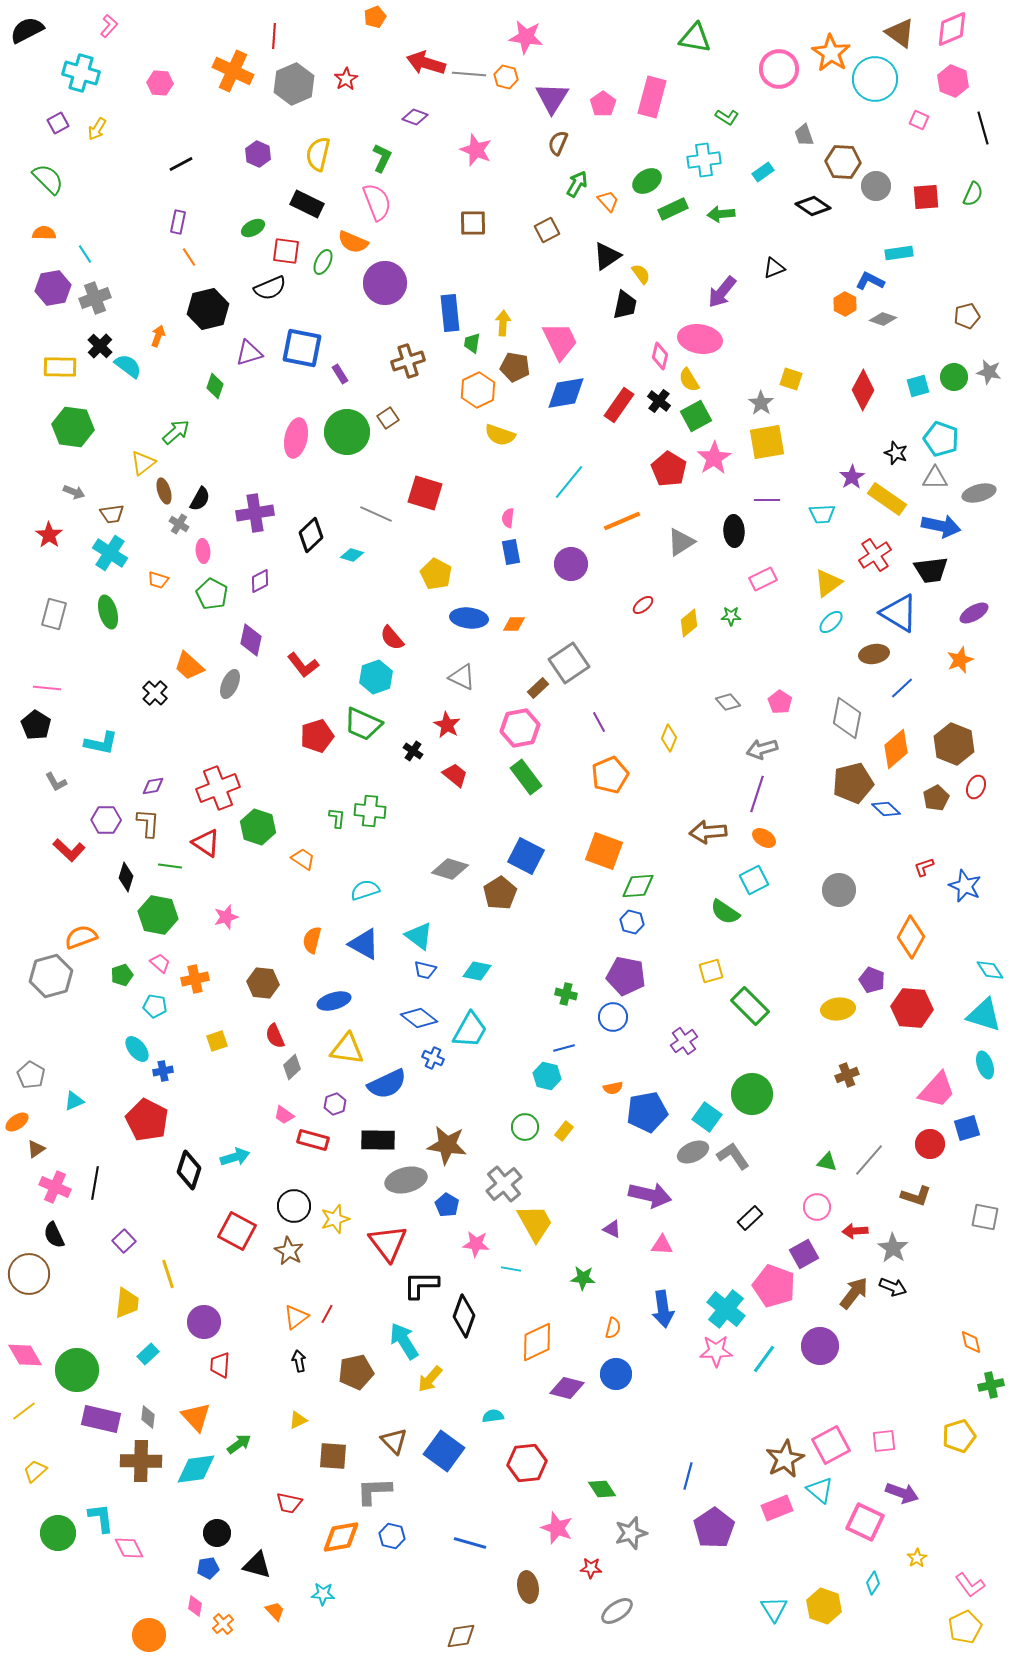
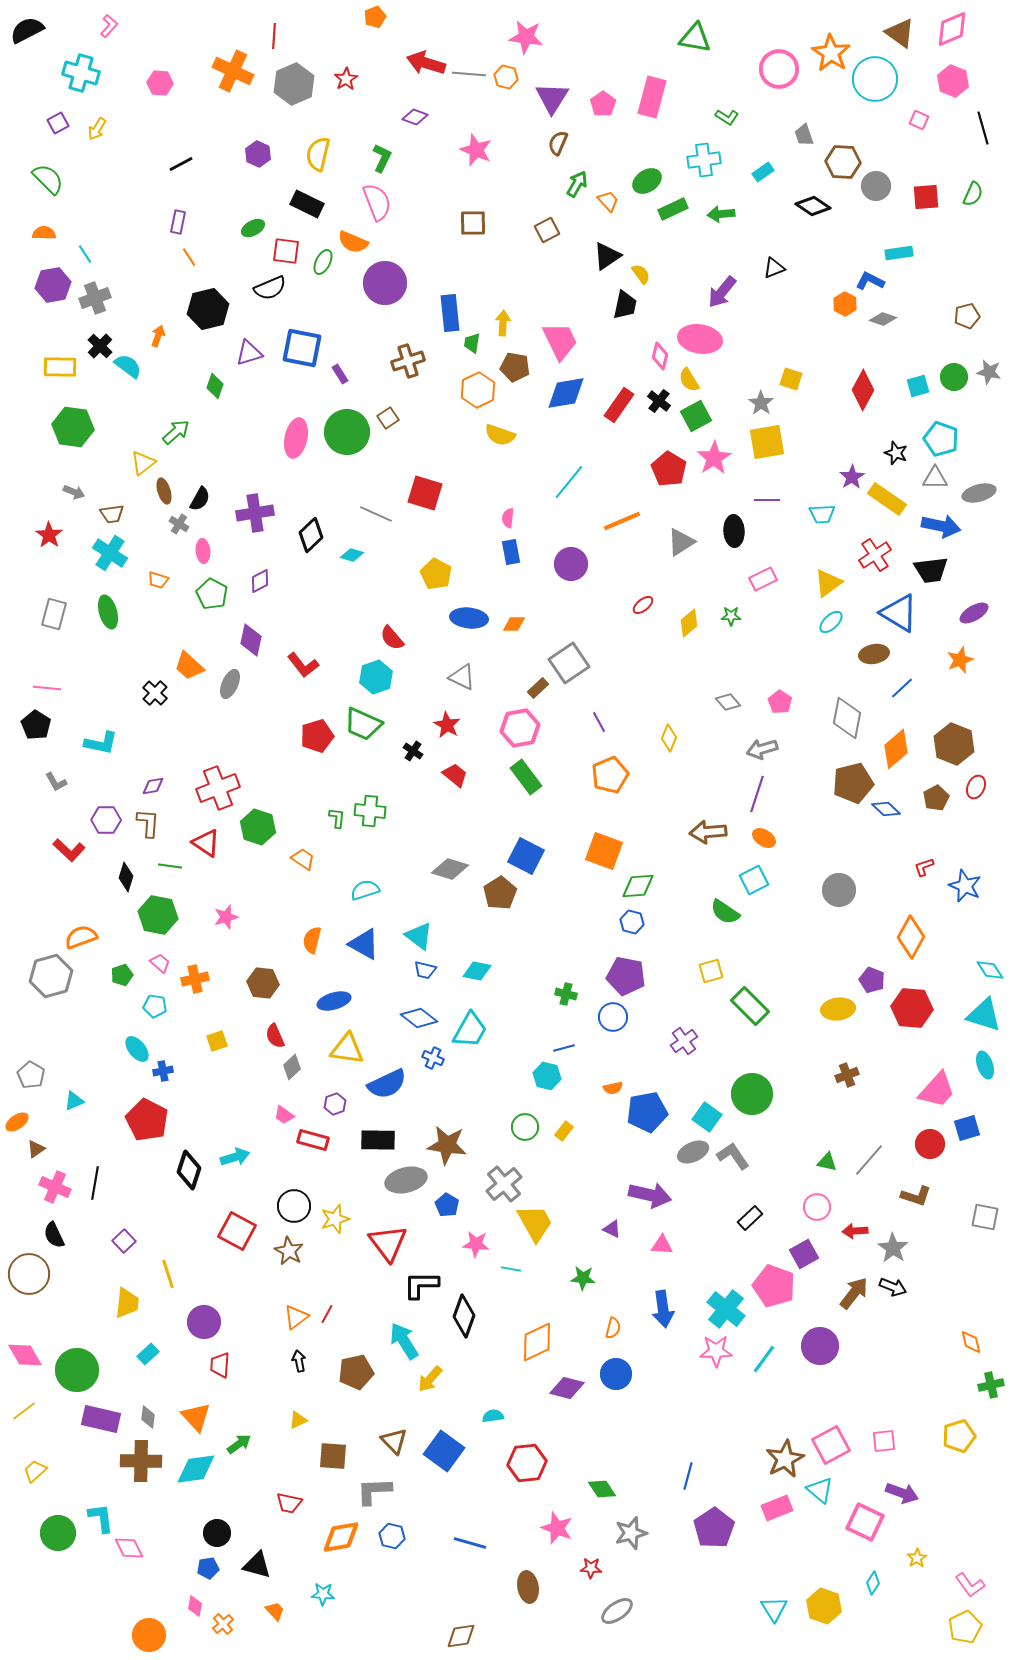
purple hexagon at (53, 288): moved 3 px up
